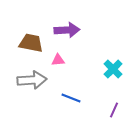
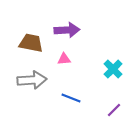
pink triangle: moved 6 px right, 1 px up
purple line: rotated 21 degrees clockwise
